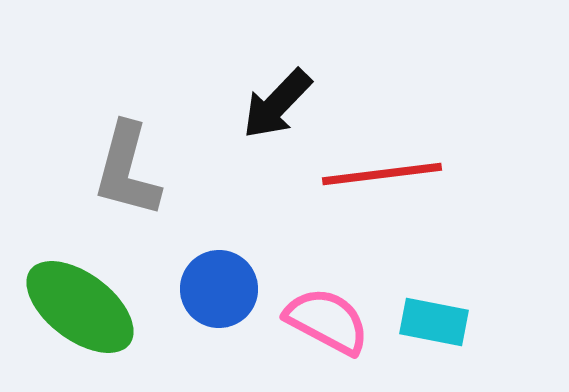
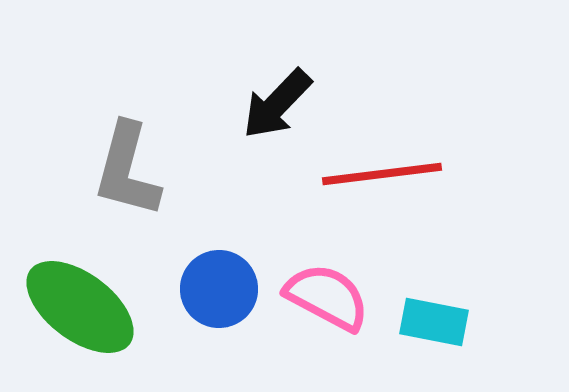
pink semicircle: moved 24 px up
